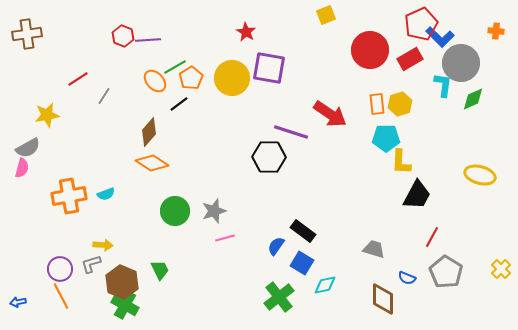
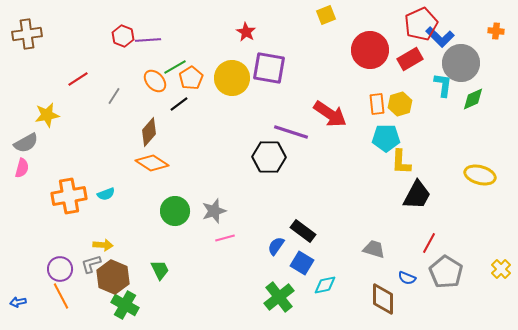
gray line at (104, 96): moved 10 px right
gray semicircle at (28, 148): moved 2 px left, 5 px up
red line at (432, 237): moved 3 px left, 6 px down
brown hexagon at (122, 282): moved 9 px left, 5 px up
